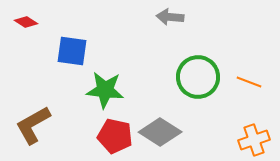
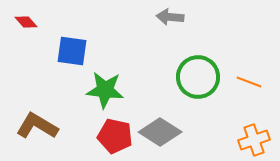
red diamond: rotated 15 degrees clockwise
brown L-shape: moved 4 px right, 1 px down; rotated 60 degrees clockwise
